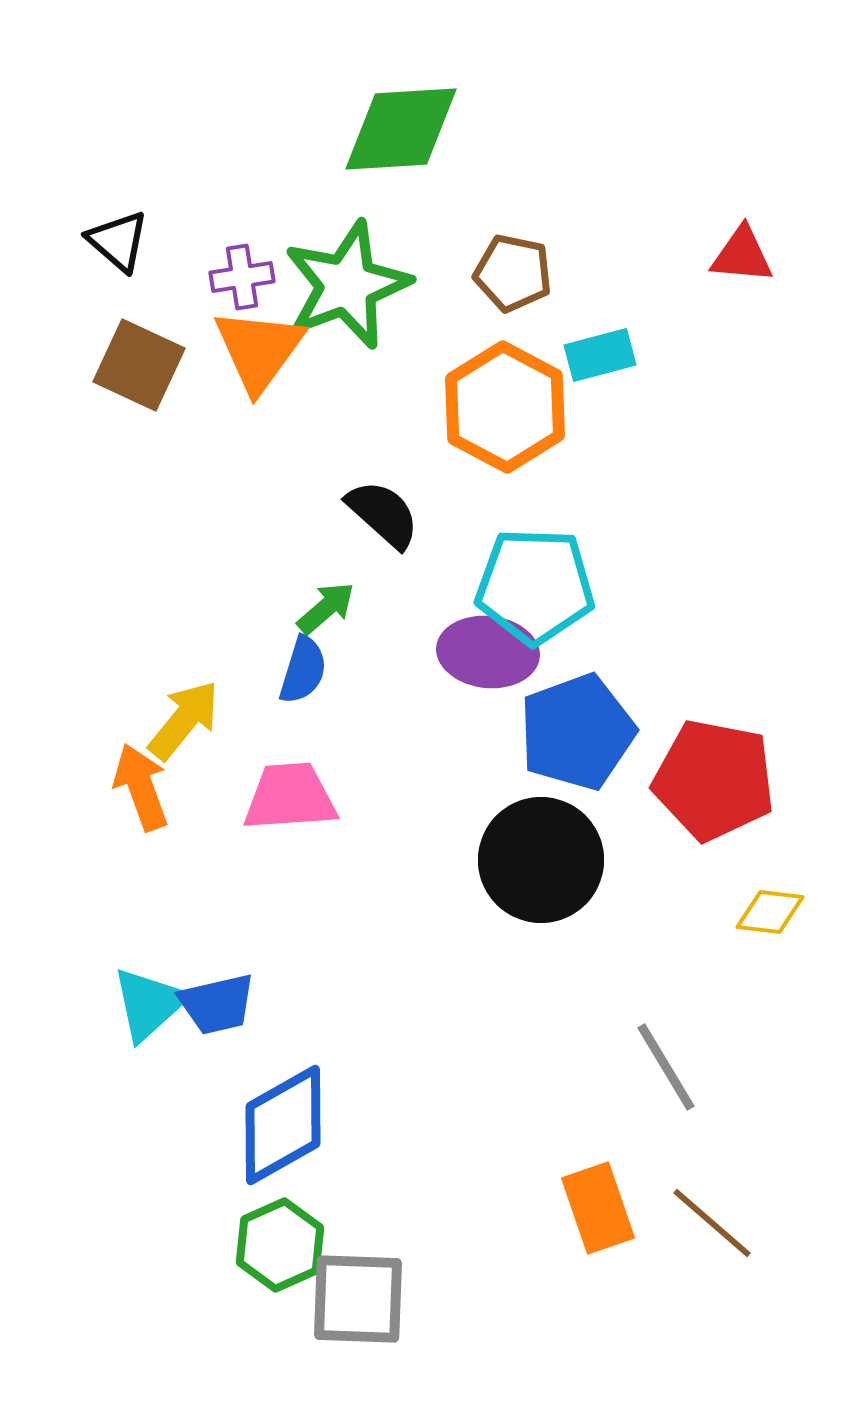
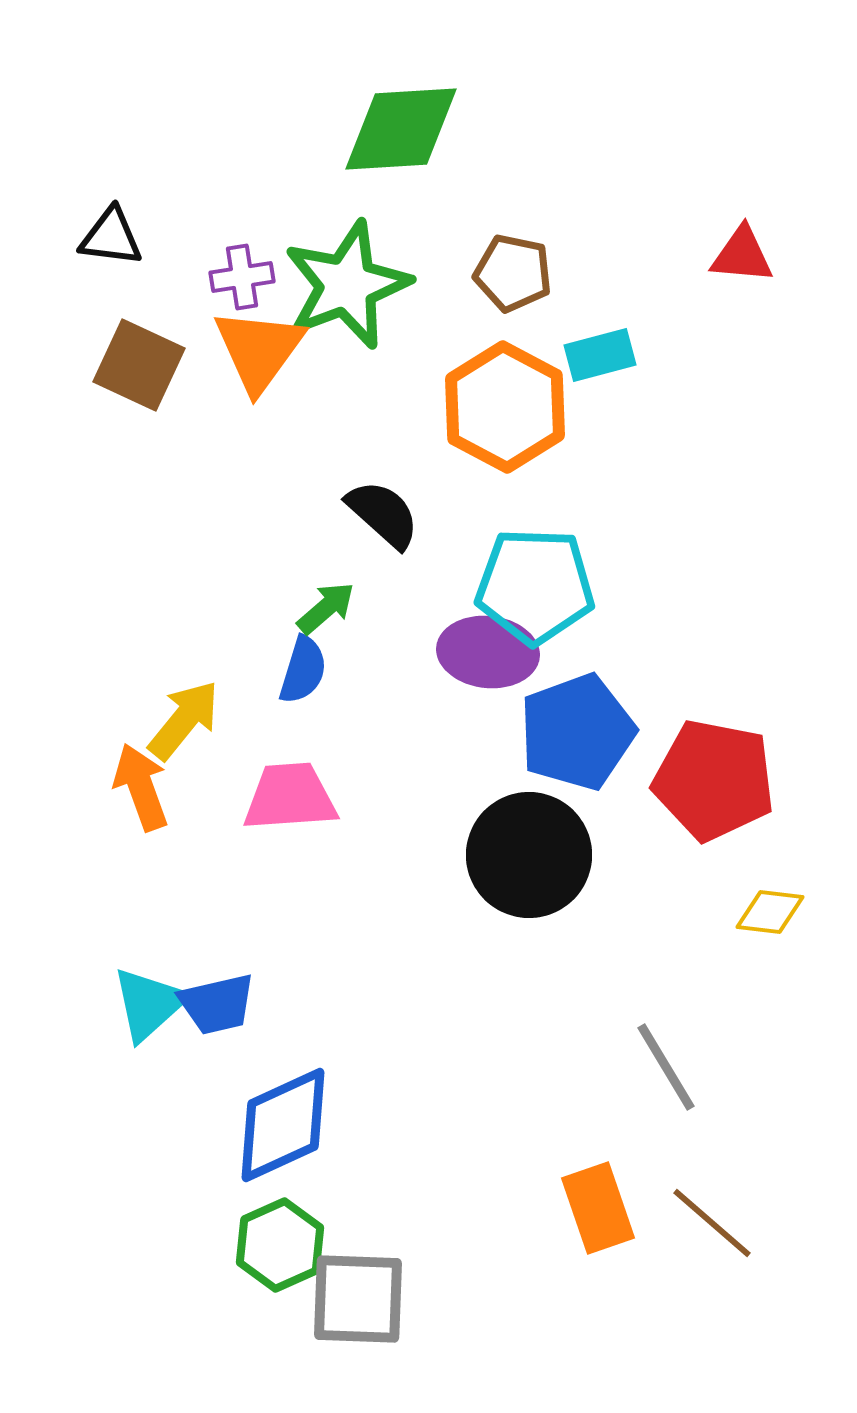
black triangle: moved 7 px left, 4 px up; rotated 34 degrees counterclockwise
black circle: moved 12 px left, 5 px up
blue diamond: rotated 5 degrees clockwise
